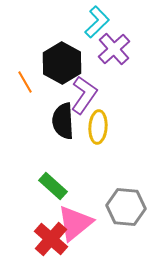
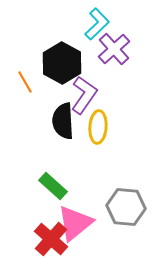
cyan L-shape: moved 2 px down
